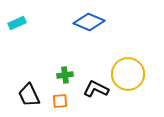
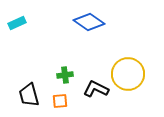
blue diamond: rotated 12 degrees clockwise
black trapezoid: rotated 10 degrees clockwise
